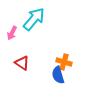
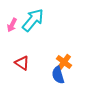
cyan arrow: moved 1 px left, 1 px down
pink arrow: moved 8 px up
orange cross: rotated 21 degrees clockwise
